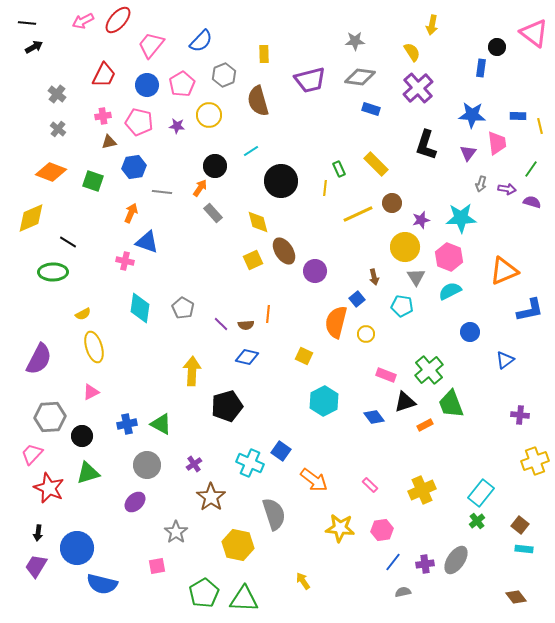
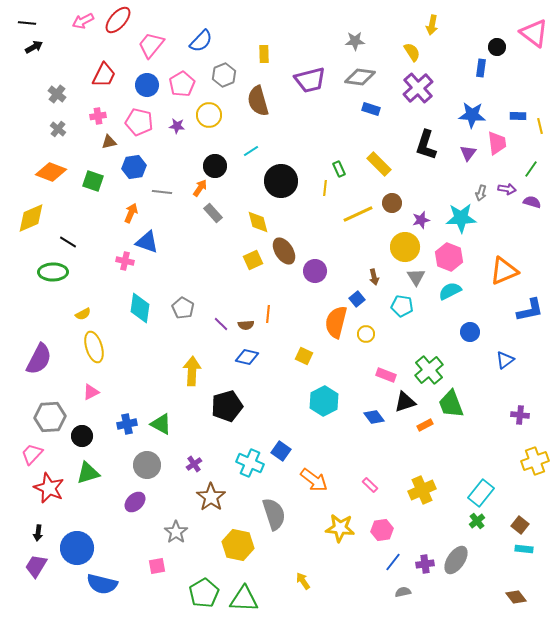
pink cross at (103, 116): moved 5 px left
yellow rectangle at (376, 164): moved 3 px right
gray arrow at (481, 184): moved 9 px down
